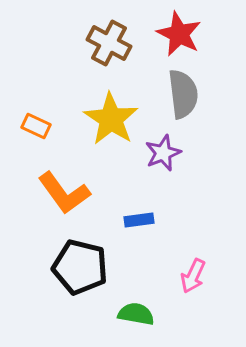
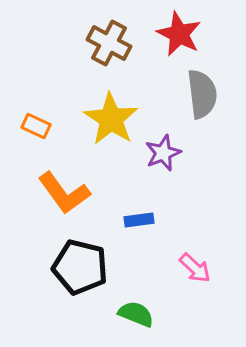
gray semicircle: moved 19 px right
pink arrow: moved 2 px right, 8 px up; rotated 72 degrees counterclockwise
green semicircle: rotated 12 degrees clockwise
